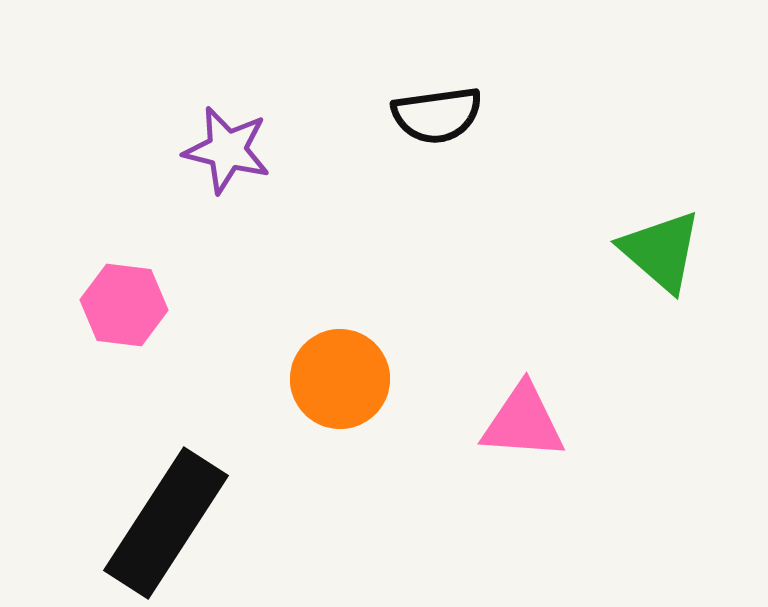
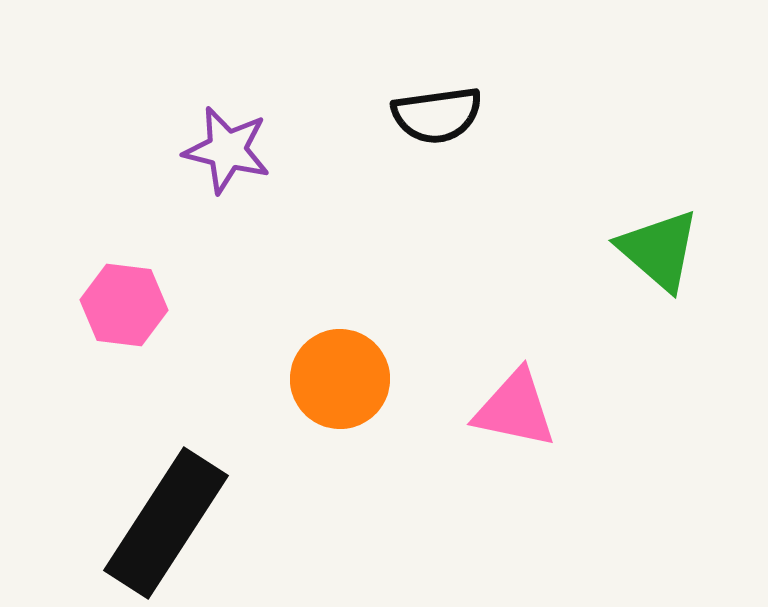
green triangle: moved 2 px left, 1 px up
pink triangle: moved 8 px left, 13 px up; rotated 8 degrees clockwise
